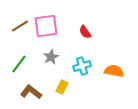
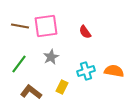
brown line: rotated 42 degrees clockwise
cyan cross: moved 4 px right, 5 px down
